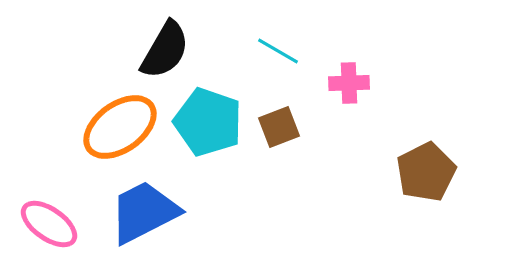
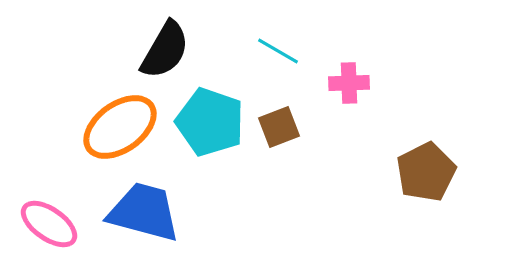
cyan pentagon: moved 2 px right
blue trapezoid: rotated 42 degrees clockwise
